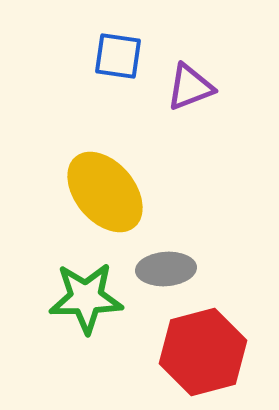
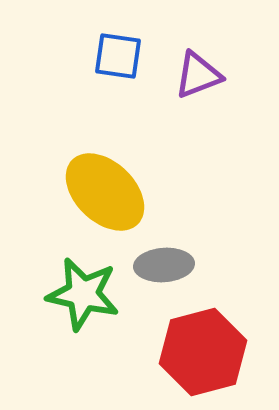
purple triangle: moved 8 px right, 12 px up
yellow ellipse: rotated 6 degrees counterclockwise
gray ellipse: moved 2 px left, 4 px up
green star: moved 3 px left, 4 px up; rotated 14 degrees clockwise
